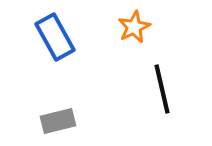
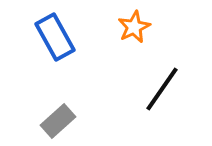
black line: rotated 48 degrees clockwise
gray rectangle: rotated 28 degrees counterclockwise
